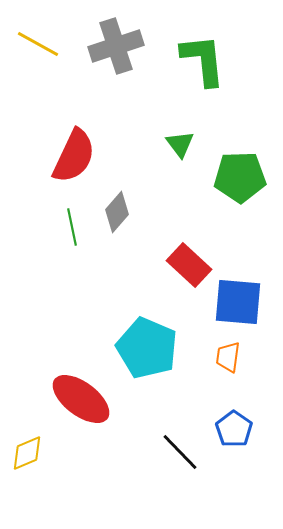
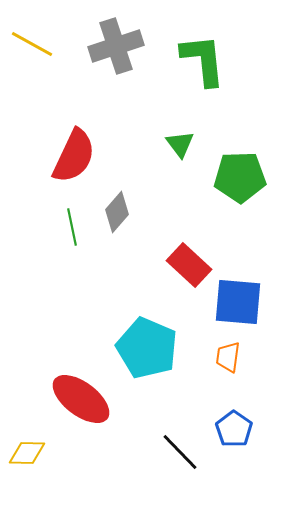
yellow line: moved 6 px left
yellow diamond: rotated 24 degrees clockwise
